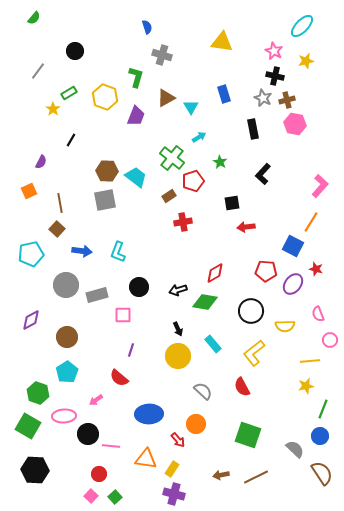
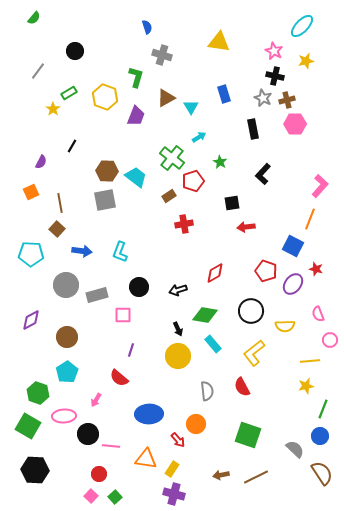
yellow triangle at (222, 42): moved 3 px left
pink hexagon at (295, 124): rotated 10 degrees counterclockwise
black line at (71, 140): moved 1 px right, 6 px down
orange square at (29, 191): moved 2 px right, 1 px down
red cross at (183, 222): moved 1 px right, 2 px down
orange line at (311, 222): moved 1 px left, 3 px up; rotated 10 degrees counterclockwise
cyan L-shape at (118, 252): moved 2 px right
cyan pentagon at (31, 254): rotated 15 degrees clockwise
red pentagon at (266, 271): rotated 15 degrees clockwise
green diamond at (205, 302): moved 13 px down
gray semicircle at (203, 391): moved 4 px right; rotated 42 degrees clockwise
pink arrow at (96, 400): rotated 24 degrees counterclockwise
